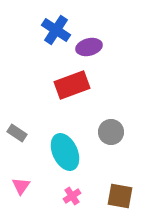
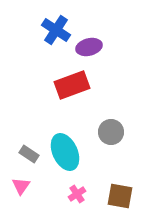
gray rectangle: moved 12 px right, 21 px down
pink cross: moved 5 px right, 2 px up
